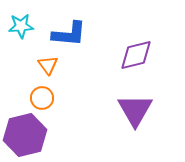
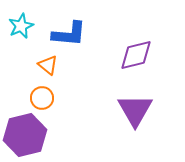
cyan star: rotated 20 degrees counterclockwise
orange triangle: rotated 15 degrees counterclockwise
